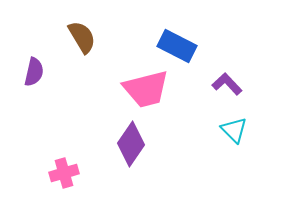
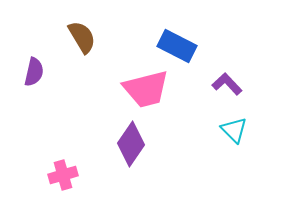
pink cross: moved 1 px left, 2 px down
